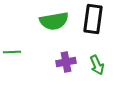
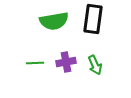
green line: moved 23 px right, 11 px down
green arrow: moved 2 px left
